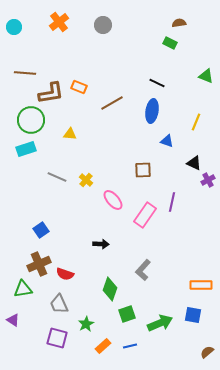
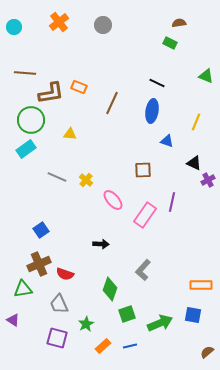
brown line at (112, 103): rotated 35 degrees counterclockwise
cyan rectangle at (26, 149): rotated 18 degrees counterclockwise
